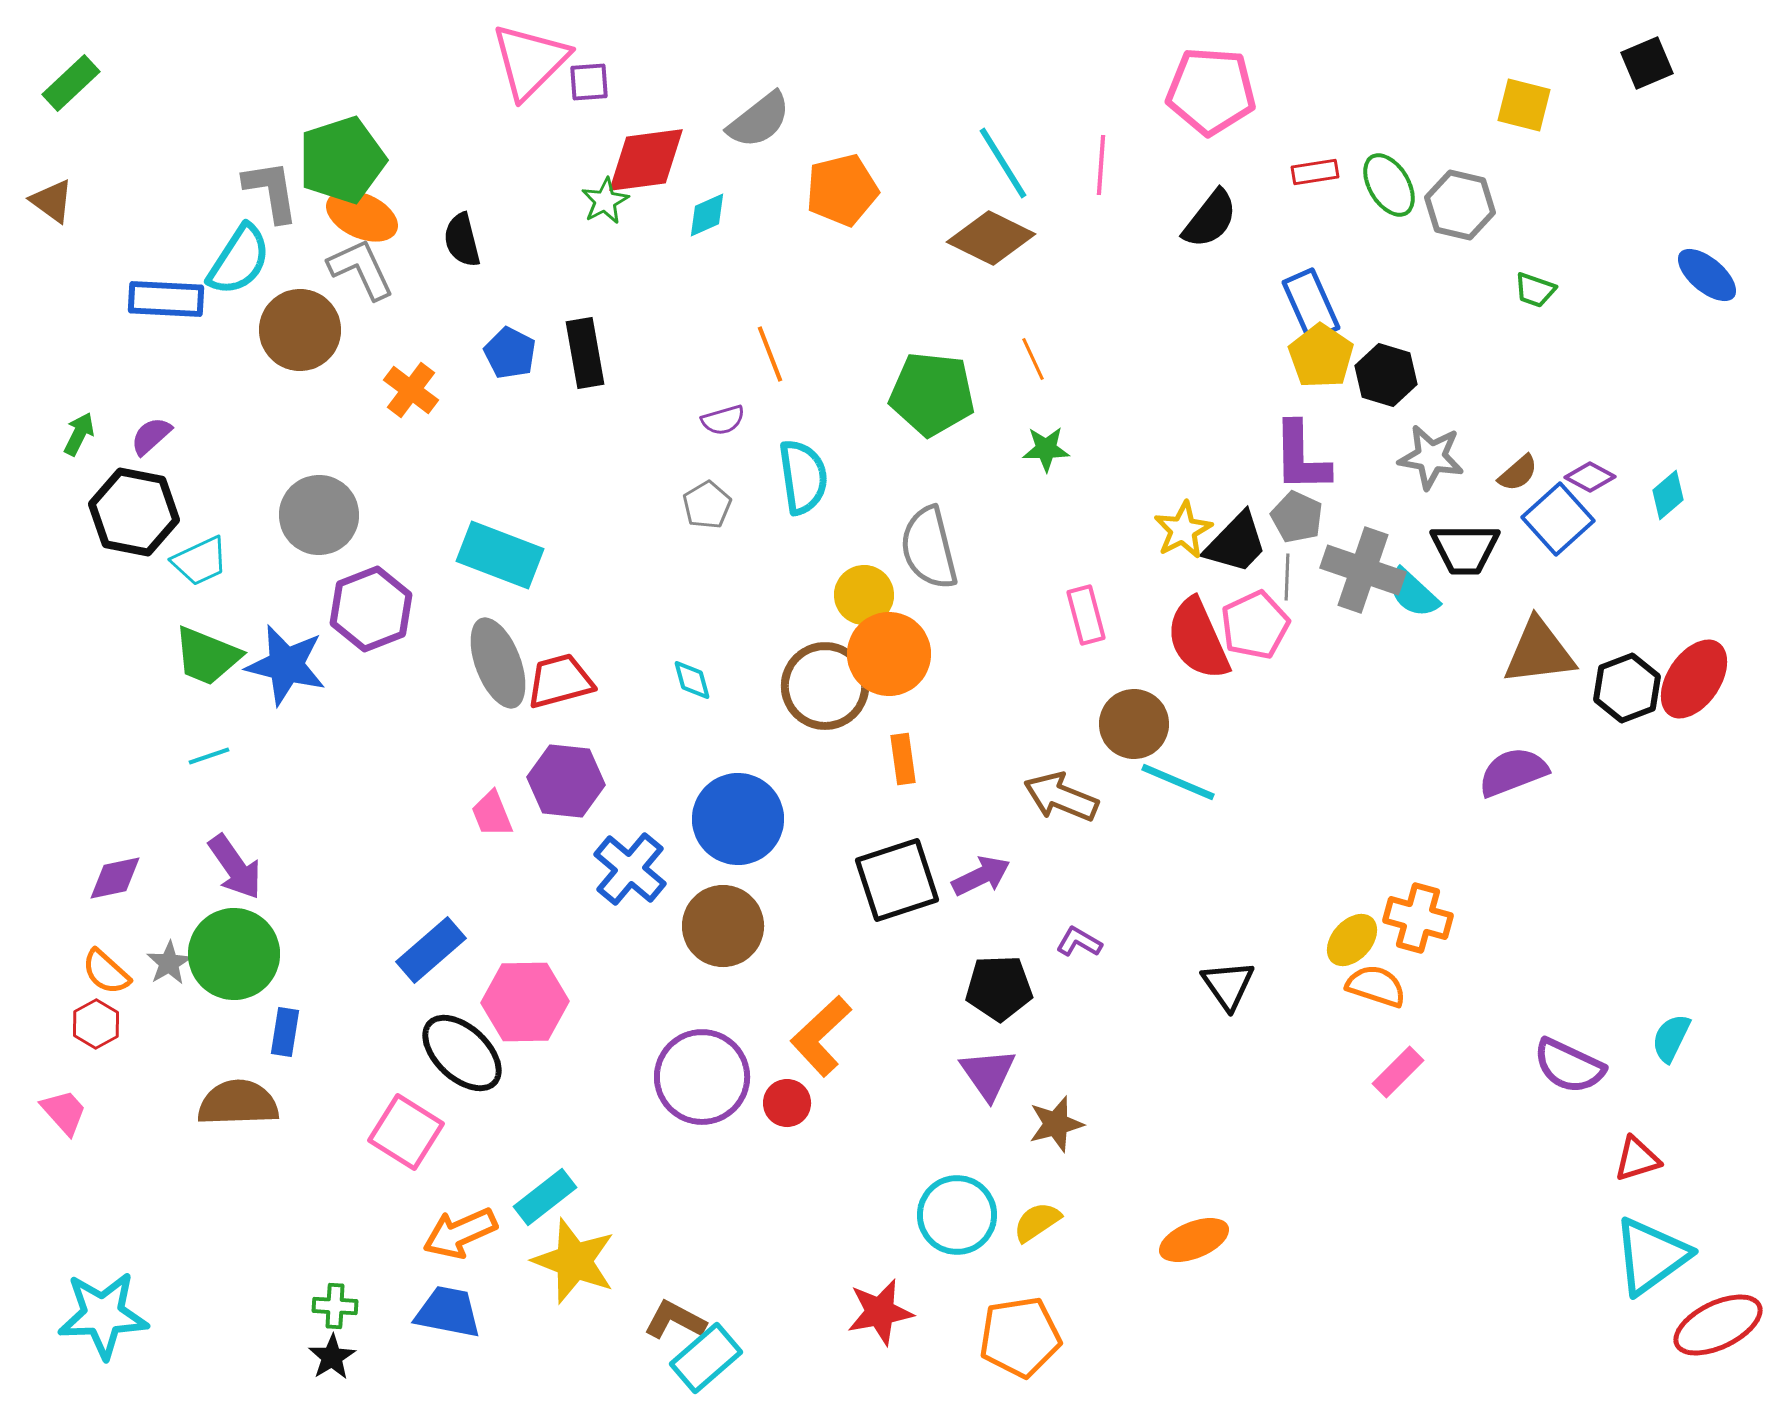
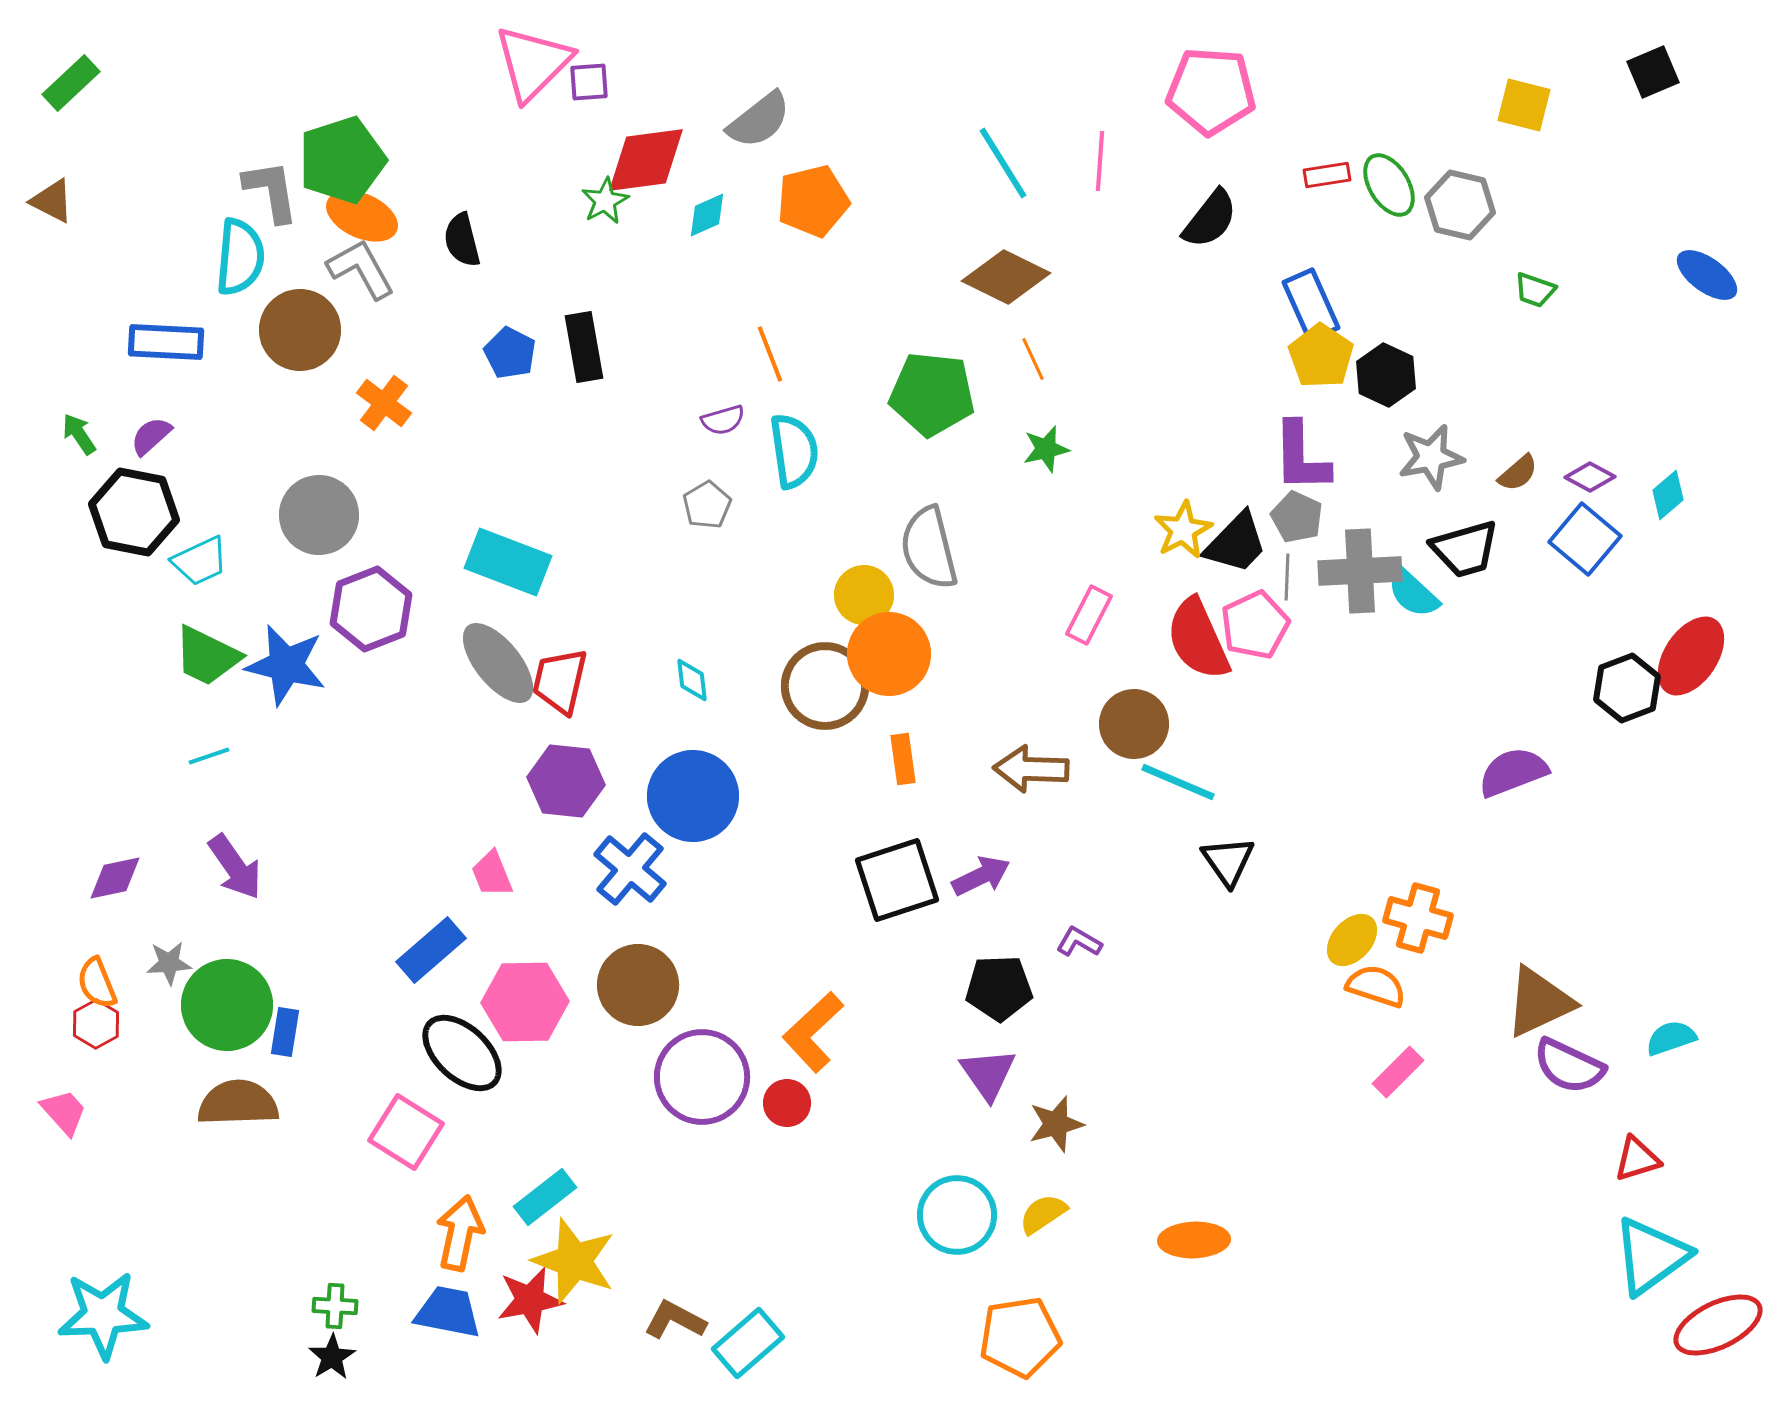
pink triangle at (530, 61): moved 3 px right, 2 px down
black square at (1647, 63): moved 6 px right, 9 px down
pink line at (1101, 165): moved 1 px left, 4 px up
red rectangle at (1315, 172): moved 12 px right, 3 px down
orange pentagon at (842, 190): moved 29 px left, 11 px down
brown triangle at (52, 201): rotated 9 degrees counterclockwise
brown diamond at (991, 238): moved 15 px right, 39 px down
cyan semicircle at (239, 260): moved 1 px right, 3 px up; rotated 28 degrees counterclockwise
gray L-shape at (361, 269): rotated 4 degrees counterclockwise
blue ellipse at (1707, 275): rotated 4 degrees counterclockwise
blue rectangle at (166, 299): moved 43 px down
black rectangle at (585, 353): moved 1 px left, 6 px up
black hexagon at (1386, 375): rotated 8 degrees clockwise
orange cross at (411, 390): moved 27 px left, 13 px down
green arrow at (79, 434): rotated 60 degrees counterclockwise
green star at (1046, 449): rotated 12 degrees counterclockwise
gray star at (1431, 457): rotated 20 degrees counterclockwise
cyan semicircle at (803, 477): moved 9 px left, 26 px up
blue square at (1558, 519): moved 27 px right, 20 px down; rotated 8 degrees counterclockwise
black trapezoid at (1465, 549): rotated 16 degrees counterclockwise
cyan rectangle at (500, 555): moved 8 px right, 7 px down
gray cross at (1363, 570): moved 3 px left, 1 px down; rotated 22 degrees counterclockwise
pink rectangle at (1086, 615): moved 3 px right; rotated 42 degrees clockwise
brown triangle at (1539, 652): moved 350 px down; rotated 18 degrees counterclockwise
green trapezoid at (207, 656): rotated 4 degrees clockwise
gray ellipse at (498, 663): rotated 18 degrees counterclockwise
red ellipse at (1694, 679): moved 3 px left, 23 px up
cyan diamond at (692, 680): rotated 9 degrees clockwise
red trapezoid at (560, 681): rotated 62 degrees counterclockwise
brown arrow at (1061, 797): moved 30 px left, 28 px up; rotated 20 degrees counterclockwise
pink trapezoid at (492, 814): moved 60 px down
blue circle at (738, 819): moved 45 px left, 23 px up
brown circle at (723, 926): moved 85 px left, 59 px down
green circle at (234, 954): moved 7 px left, 51 px down
gray star at (169, 963): rotated 27 degrees clockwise
orange semicircle at (106, 972): moved 9 px left, 11 px down; rotated 26 degrees clockwise
black triangle at (1228, 985): moved 124 px up
orange L-shape at (821, 1036): moved 8 px left, 4 px up
cyan semicircle at (1671, 1038): rotated 45 degrees clockwise
yellow semicircle at (1037, 1222): moved 6 px right, 8 px up
orange arrow at (460, 1233): rotated 126 degrees clockwise
orange ellipse at (1194, 1240): rotated 20 degrees clockwise
red star at (880, 1312): moved 350 px left, 12 px up
cyan rectangle at (706, 1358): moved 42 px right, 15 px up
